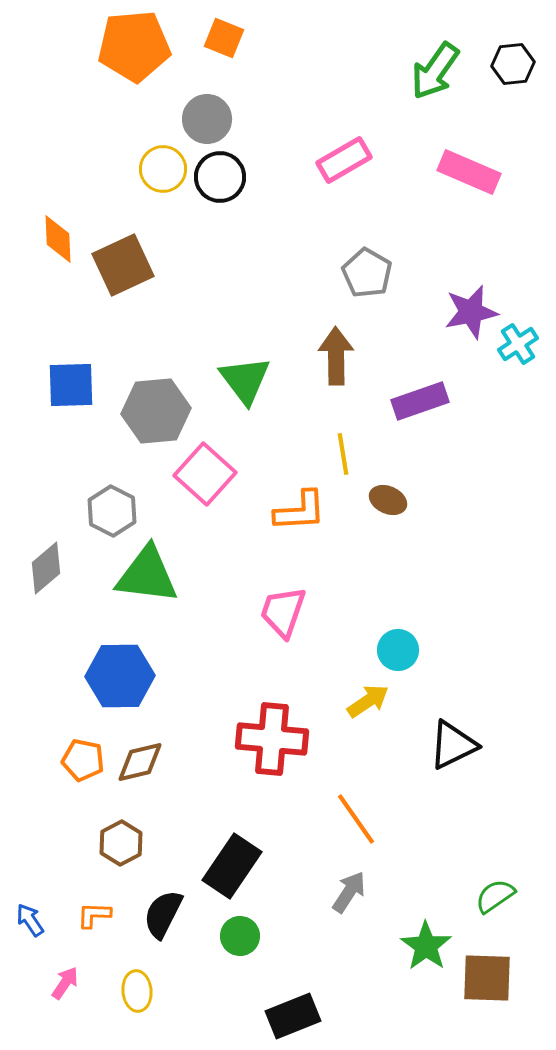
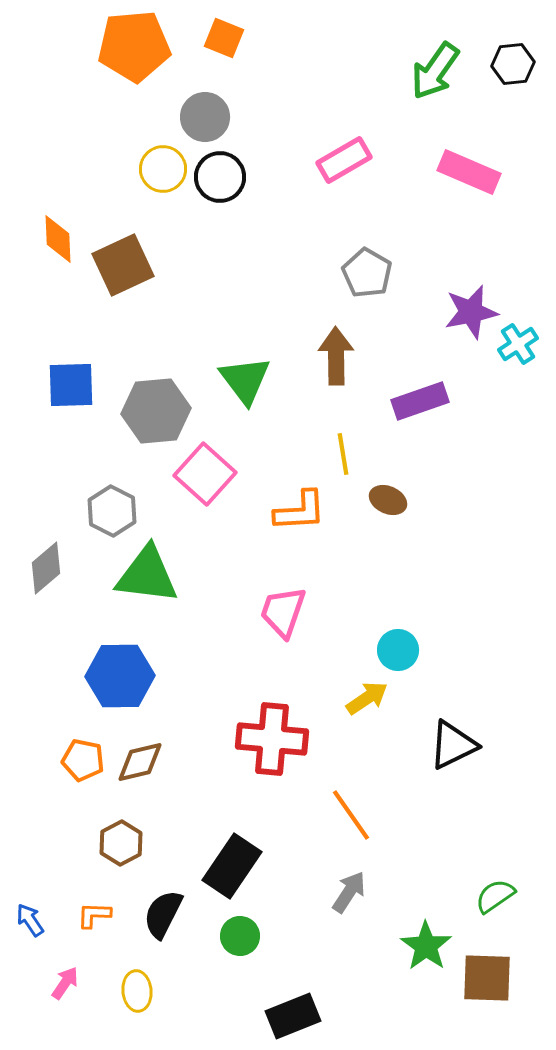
gray circle at (207, 119): moved 2 px left, 2 px up
yellow arrow at (368, 701): moved 1 px left, 3 px up
orange line at (356, 819): moved 5 px left, 4 px up
